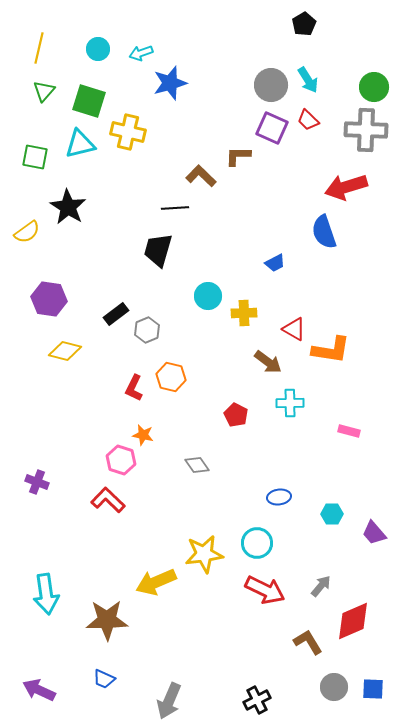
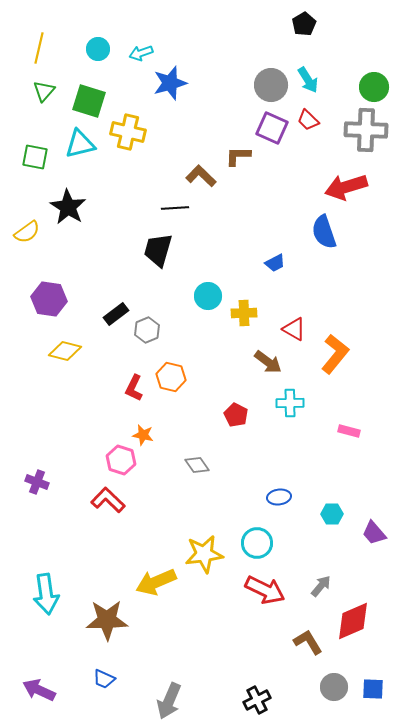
orange L-shape at (331, 350): moved 4 px right, 4 px down; rotated 60 degrees counterclockwise
